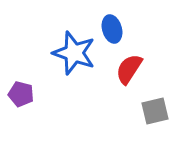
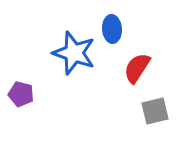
blue ellipse: rotated 12 degrees clockwise
red semicircle: moved 8 px right, 1 px up
